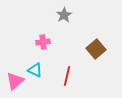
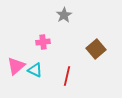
pink triangle: moved 1 px right, 15 px up
